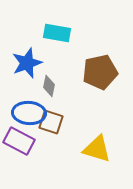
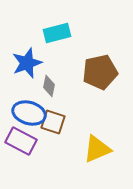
cyan rectangle: rotated 24 degrees counterclockwise
blue ellipse: rotated 12 degrees clockwise
brown square: moved 2 px right
purple rectangle: moved 2 px right
yellow triangle: rotated 40 degrees counterclockwise
